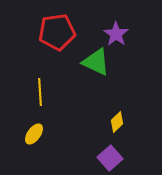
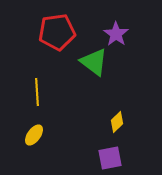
green triangle: moved 2 px left; rotated 12 degrees clockwise
yellow line: moved 3 px left
yellow ellipse: moved 1 px down
purple square: rotated 30 degrees clockwise
